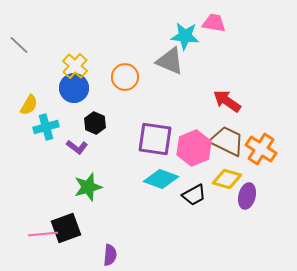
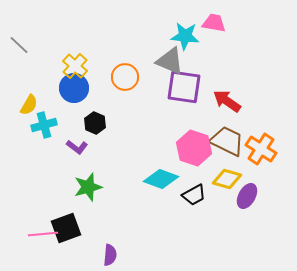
cyan cross: moved 2 px left, 2 px up
purple square: moved 29 px right, 52 px up
pink hexagon: rotated 20 degrees counterclockwise
purple ellipse: rotated 15 degrees clockwise
